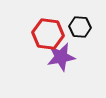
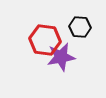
red hexagon: moved 3 px left, 6 px down
